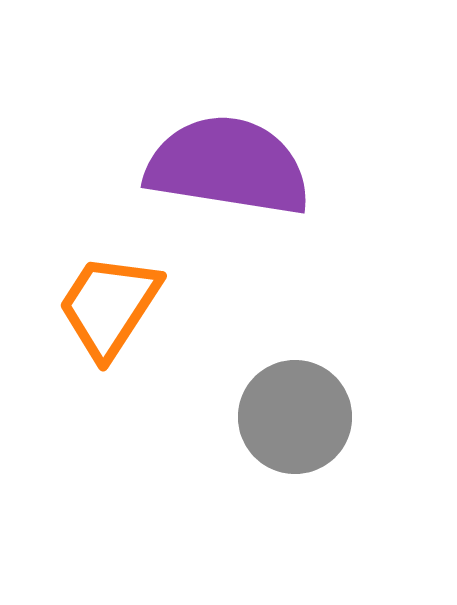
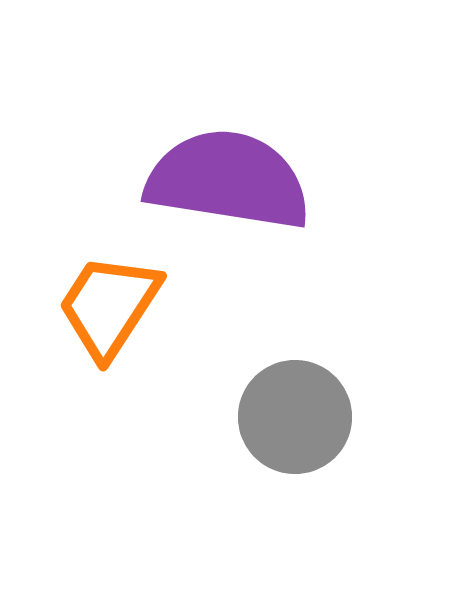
purple semicircle: moved 14 px down
